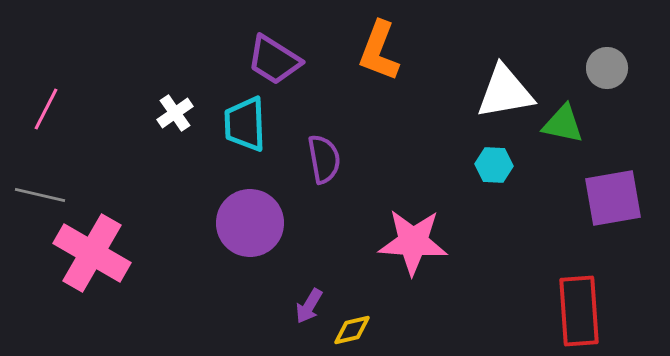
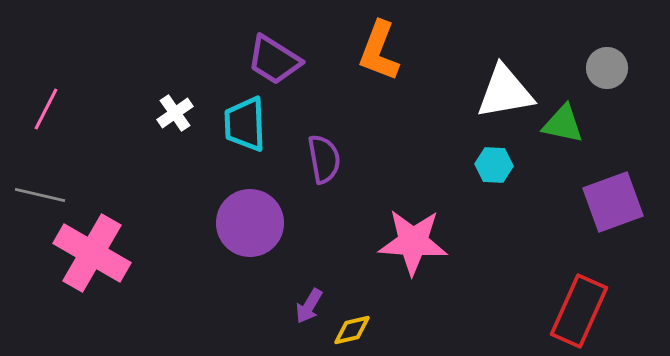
purple square: moved 4 px down; rotated 10 degrees counterclockwise
red rectangle: rotated 28 degrees clockwise
